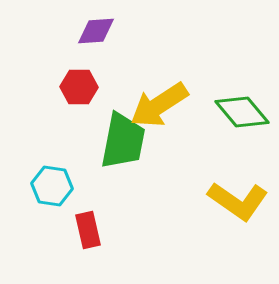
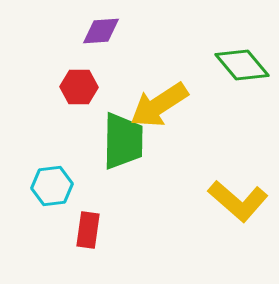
purple diamond: moved 5 px right
green diamond: moved 47 px up
green trapezoid: rotated 10 degrees counterclockwise
cyan hexagon: rotated 15 degrees counterclockwise
yellow L-shape: rotated 6 degrees clockwise
red rectangle: rotated 21 degrees clockwise
